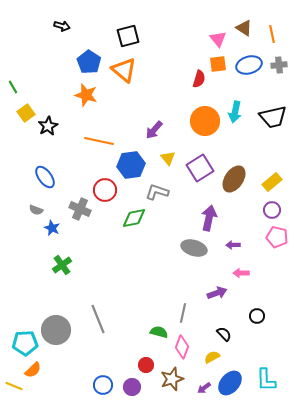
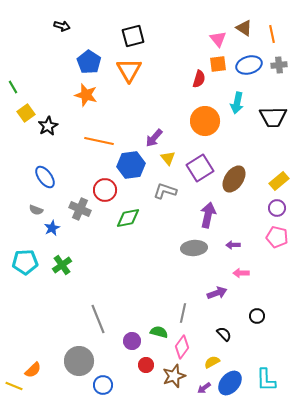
black square at (128, 36): moved 5 px right
orange triangle at (124, 70): moved 5 px right; rotated 20 degrees clockwise
cyan arrow at (235, 112): moved 2 px right, 9 px up
black trapezoid at (273, 117): rotated 12 degrees clockwise
purple arrow at (154, 130): moved 8 px down
yellow rectangle at (272, 182): moved 7 px right, 1 px up
gray L-shape at (157, 192): moved 8 px right, 1 px up
purple circle at (272, 210): moved 5 px right, 2 px up
green diamond at (134, 218): moved 6 px left
purple arrow at (209, 218): moved 1 px left, 3 px up
blue star at (52, 228): rotated 21 degrees clockwise
gray ellipse at (194, 248): rotated 20 degrees counterclockwise
gray circle at (56, 330): moved 23 px right, 31 px down
cyan pentagon at (25, 343): moved 81 px up
pink diamond at (182, 347): rotated 15 degrees clockwise
yellow semicircle at (212, 357): moved 5 px down
brown star at (172, 379): moved 2 px right, 3 px up
purple circle at (132, 387): moved 46 px up
